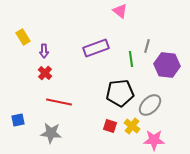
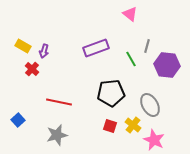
pink triangle: moved 10 px right, 3 px down
yellow rectangle: moved 9 px down; rotated 28 degrees counterclockwise
purple arrow: rotated 16 degrees clockwise
green line: rotated 21 degrees counterclockwise
red cross: moved 13 px left, 4 px up
black pentagon: moved 9 px left
gray ellipse: rotated 75 degrees counterclockwise
blue square: rotated 32 degrees counterclockwise
yellow cross: moved 1 px right, 1 px up
gray star: moved 6 px right, 2 px down; rotated 20 degrees counterclockwise
pink star: rotated 25 degrees clockwise
